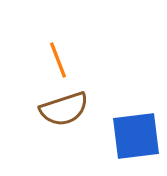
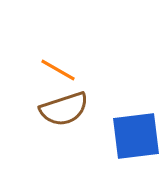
orange line: moved 10 px down; rotated 39 degrees counterclockwise
